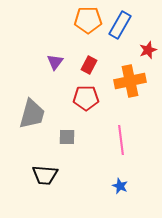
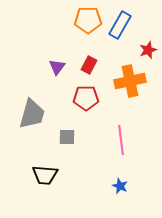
purple triangle: moved 2 px right, 5 px down
